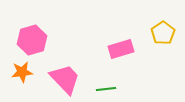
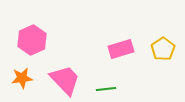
yellow pentagon: moved 16 px down
pink hexagon: rotated 8 degrees counterclockwise
orange star: moved 6 px down
pink trapezoid: moved 1 px down
